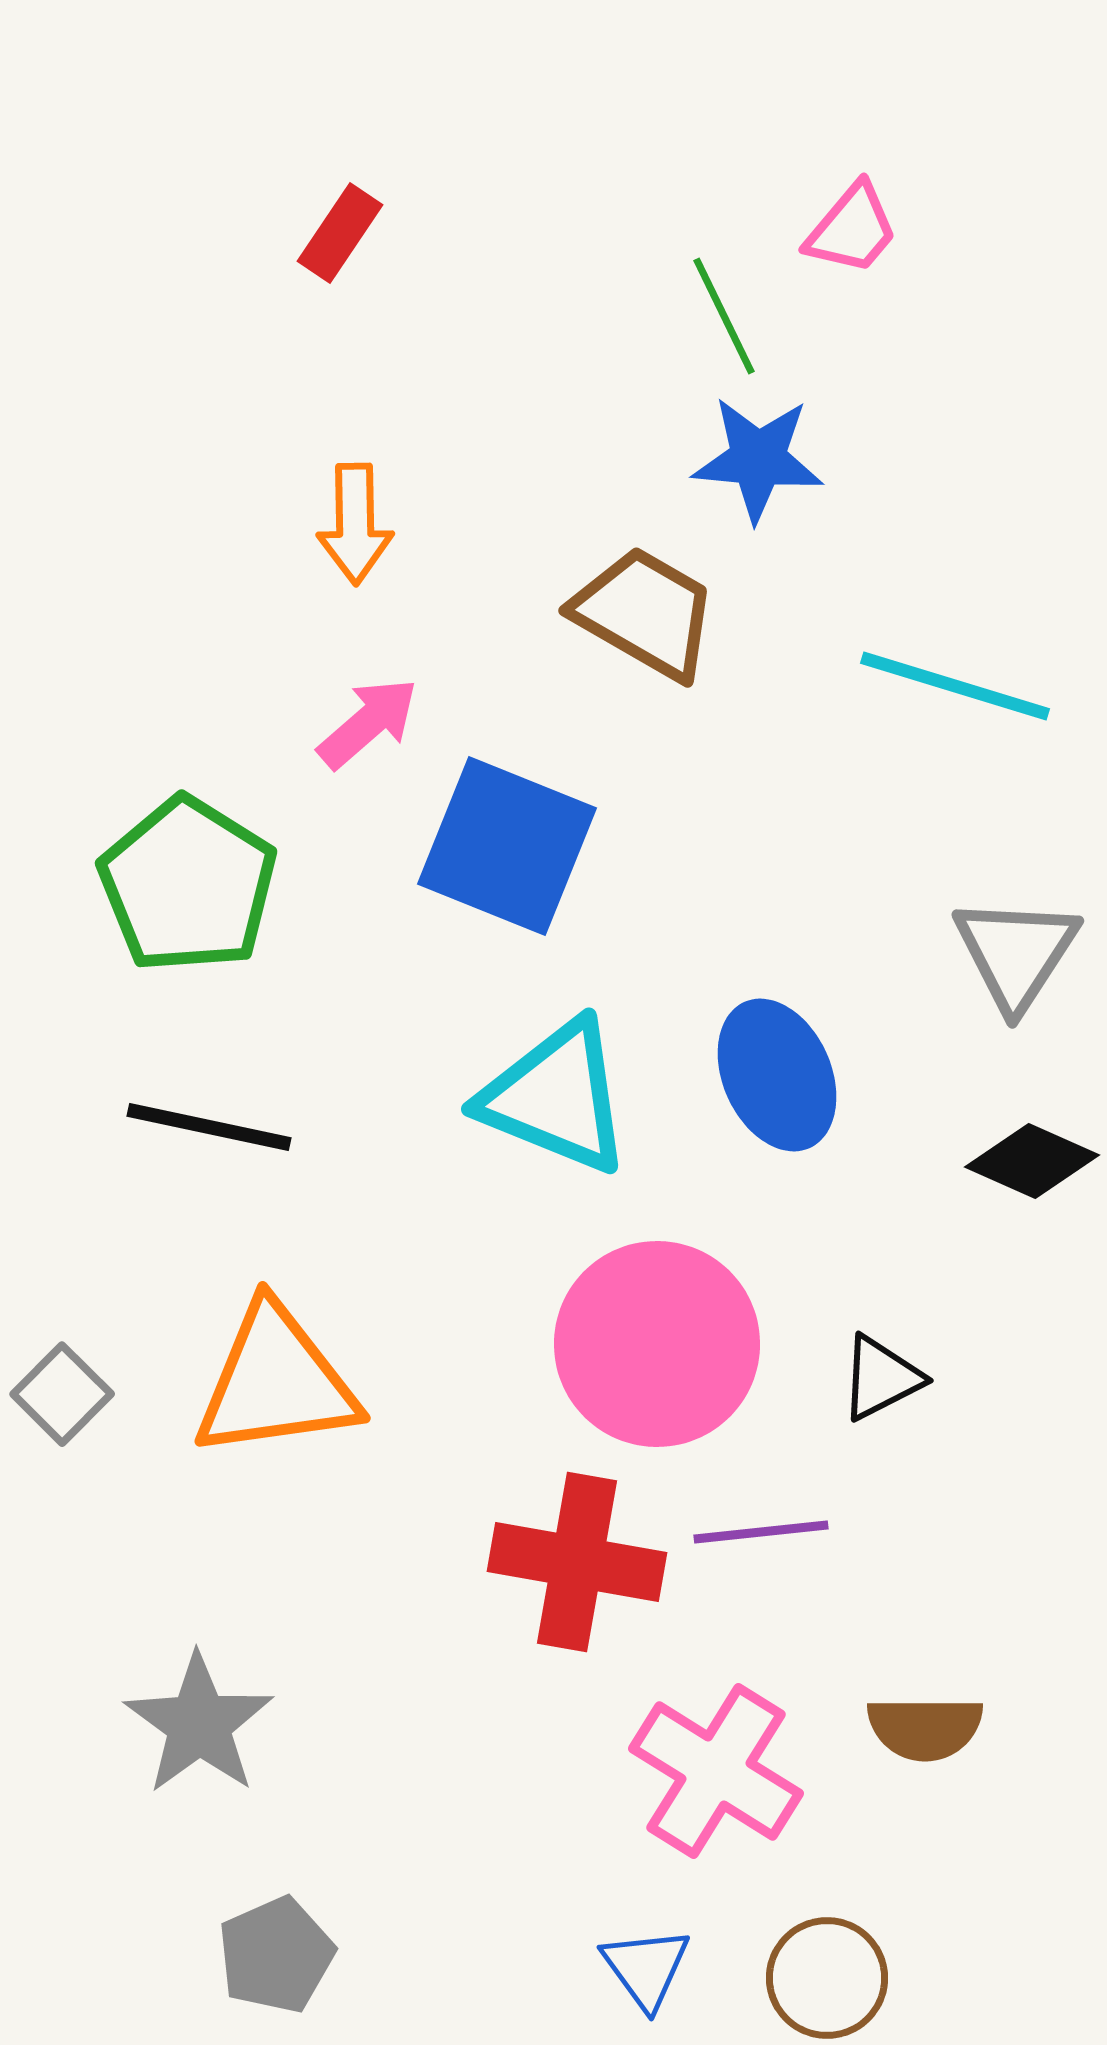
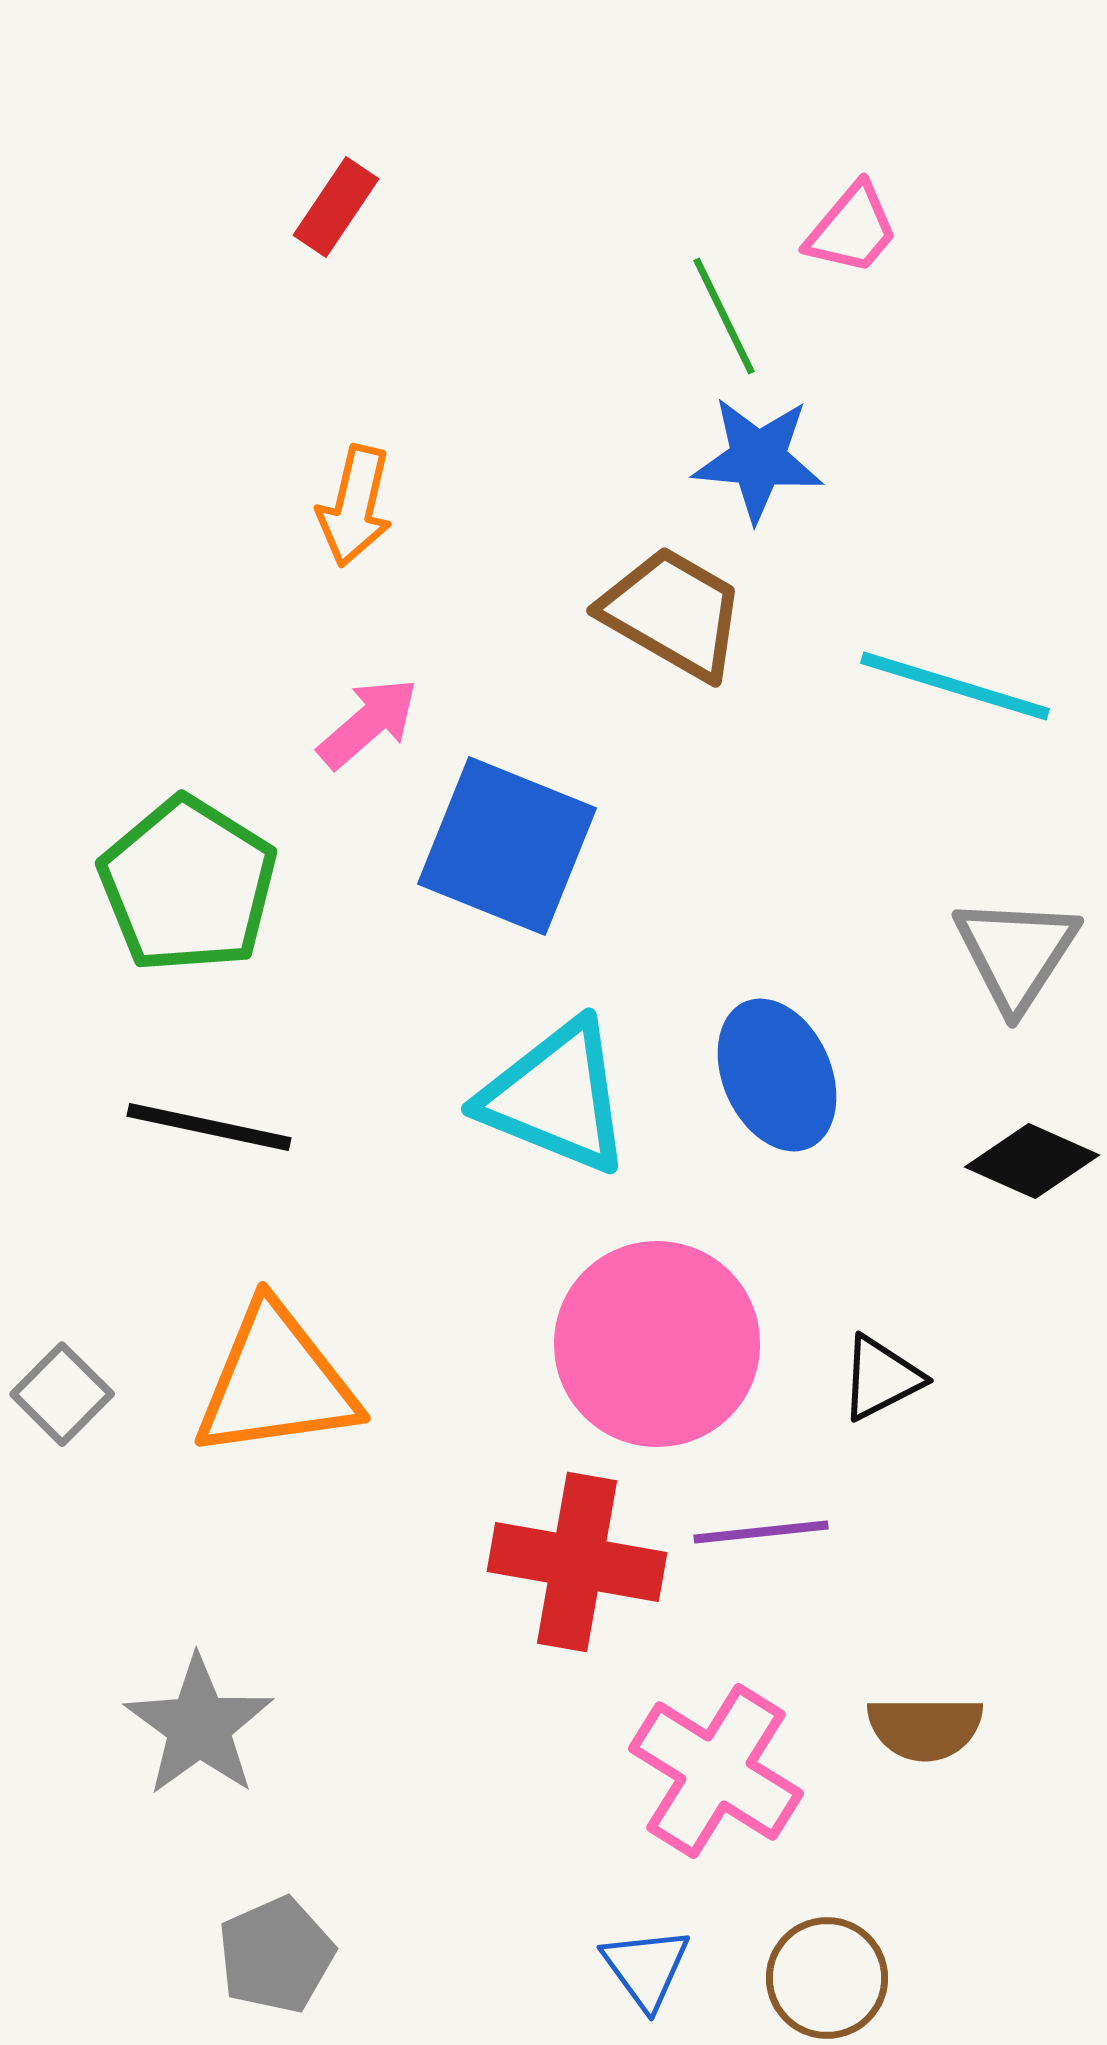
red rectangle: moved 4 px left, 26 px up
orange arrow: moved 18 px up; rotated 14 degrees clockwise
brown trapezoid: moved 28 px right
gray star: moved 2 px down
